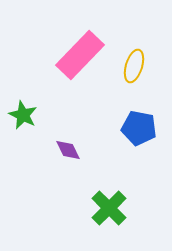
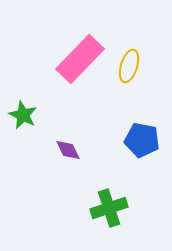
pink rectangle: moved 4 px down
yellow ellipse: moved 5 px left
blue pentagon: moved 3 px right, 12 px down
green cross: rotated 27 degrees clockwise
